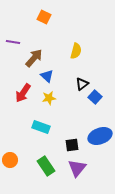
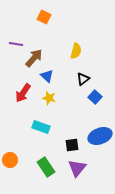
purple line: moved 3 px right, 2 px down
black triangle: moved 1 px right, 5 px up
yellow star: rotated 24 degrees clockwise
green rectangle: moved 1 px down
